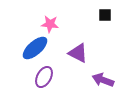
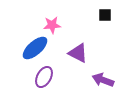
pink star: moved 2 px right, 1 px down; rotated 12 degrees counterclockwise
